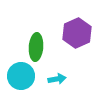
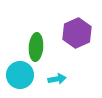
cyan circle: moved 1 px left, 1 px up
